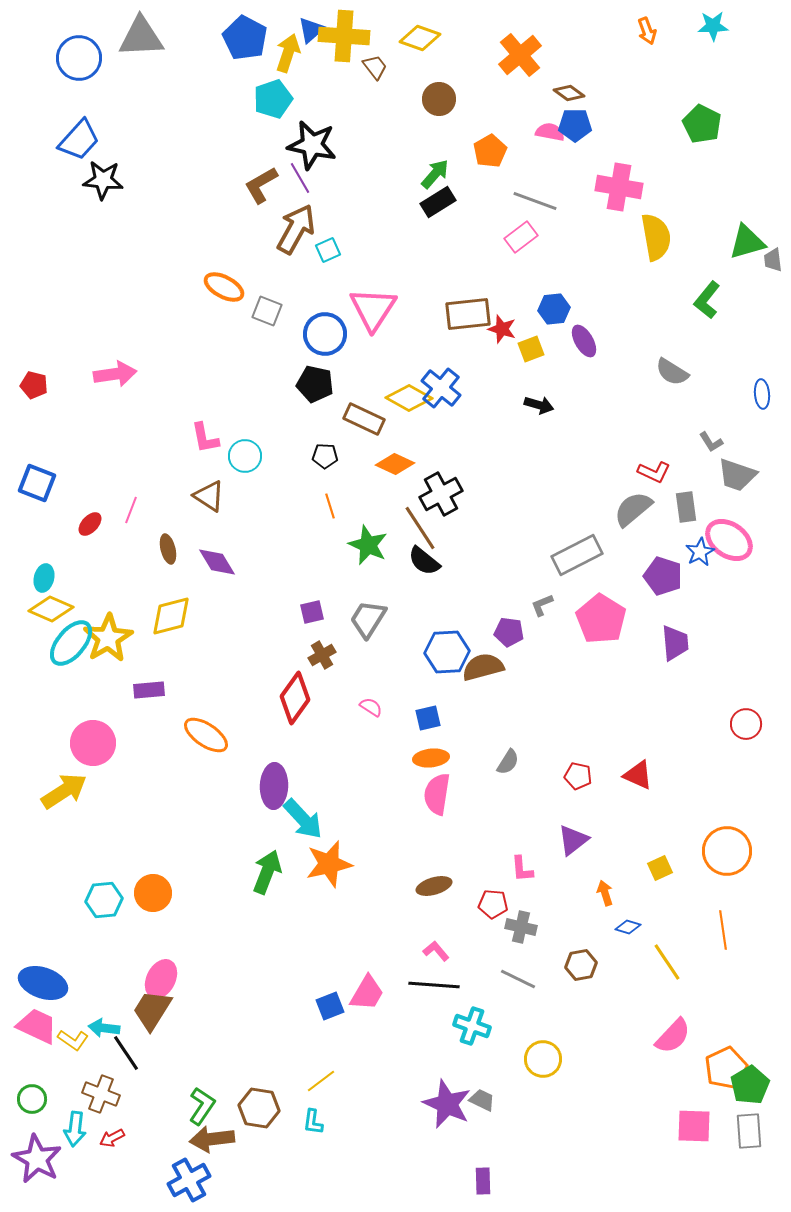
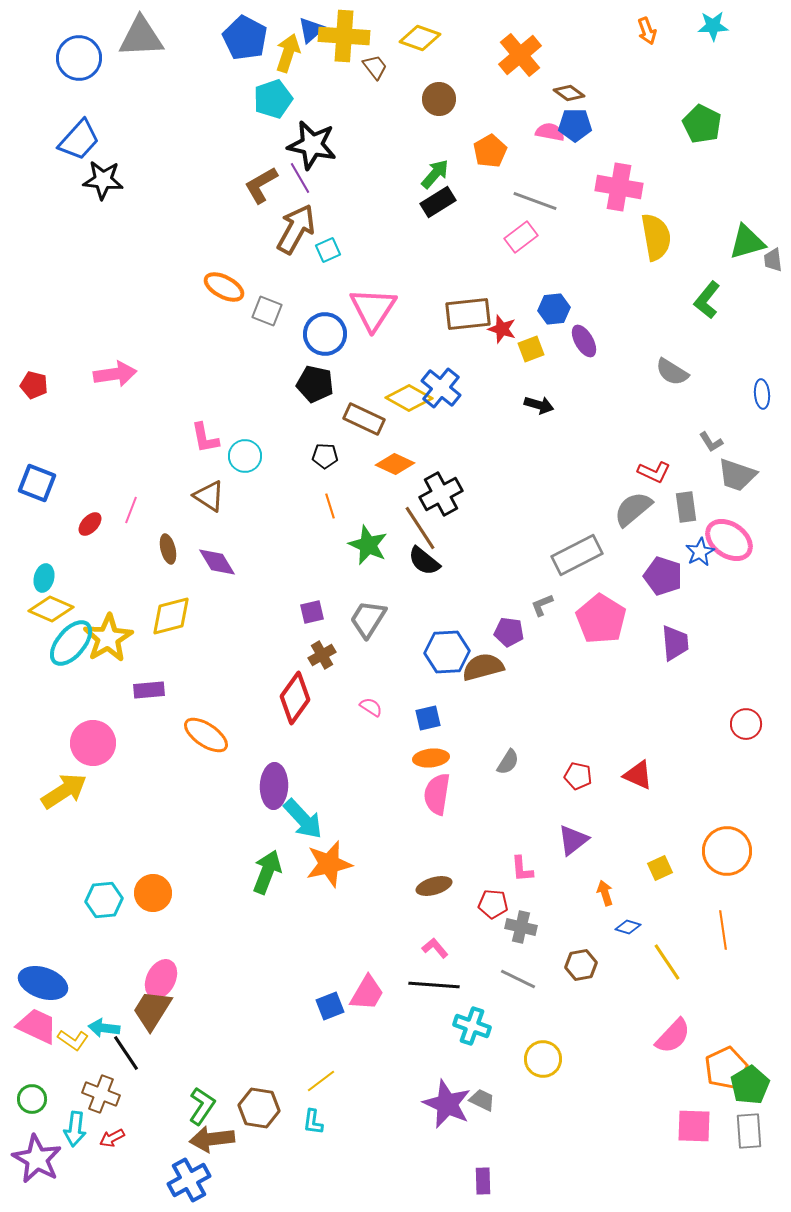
pink L-shape at (436, 951): moved 1 px left, 3 px up
